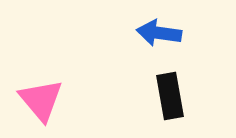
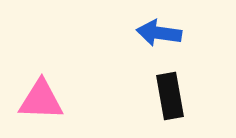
pink triangle: rotated 48 degrees counterclockwise
